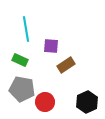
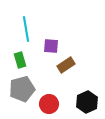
green rectangle: rotated 49 degrees clockwise
gray pentagon: rotated 25 degrees counterclockwise
red circle: moved 4 px right, 2 px down
